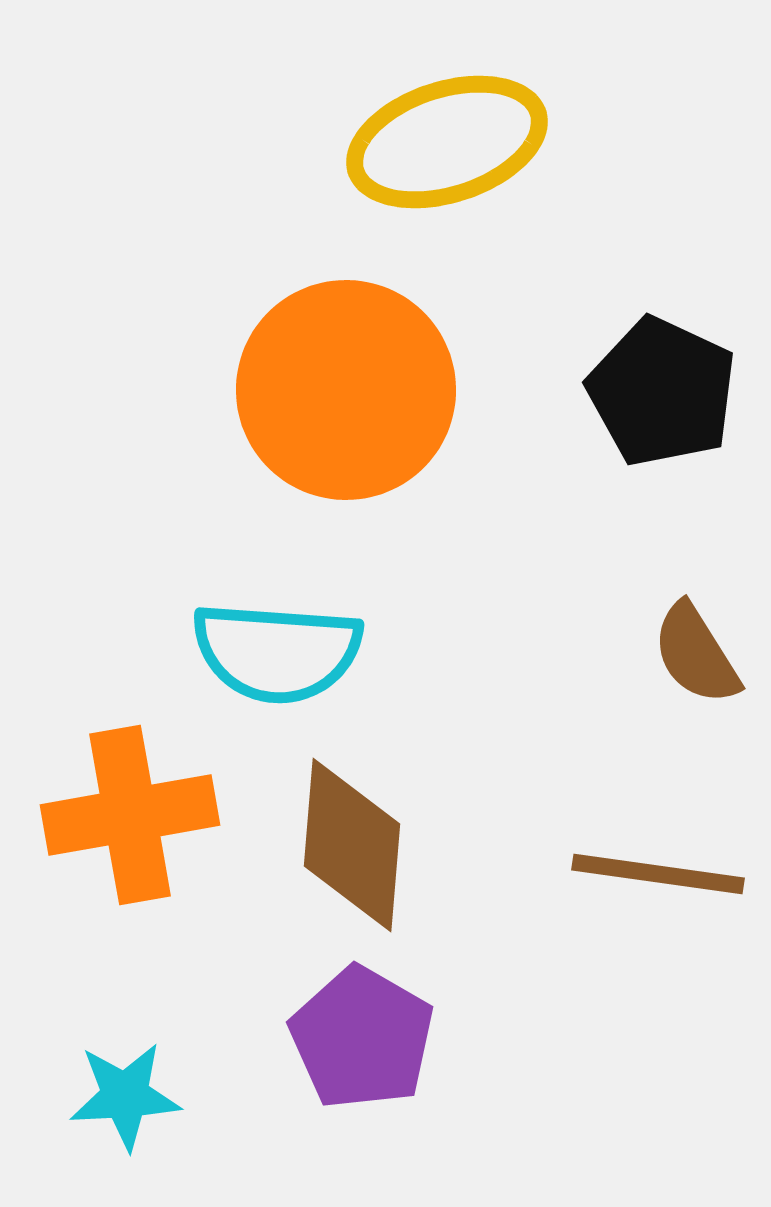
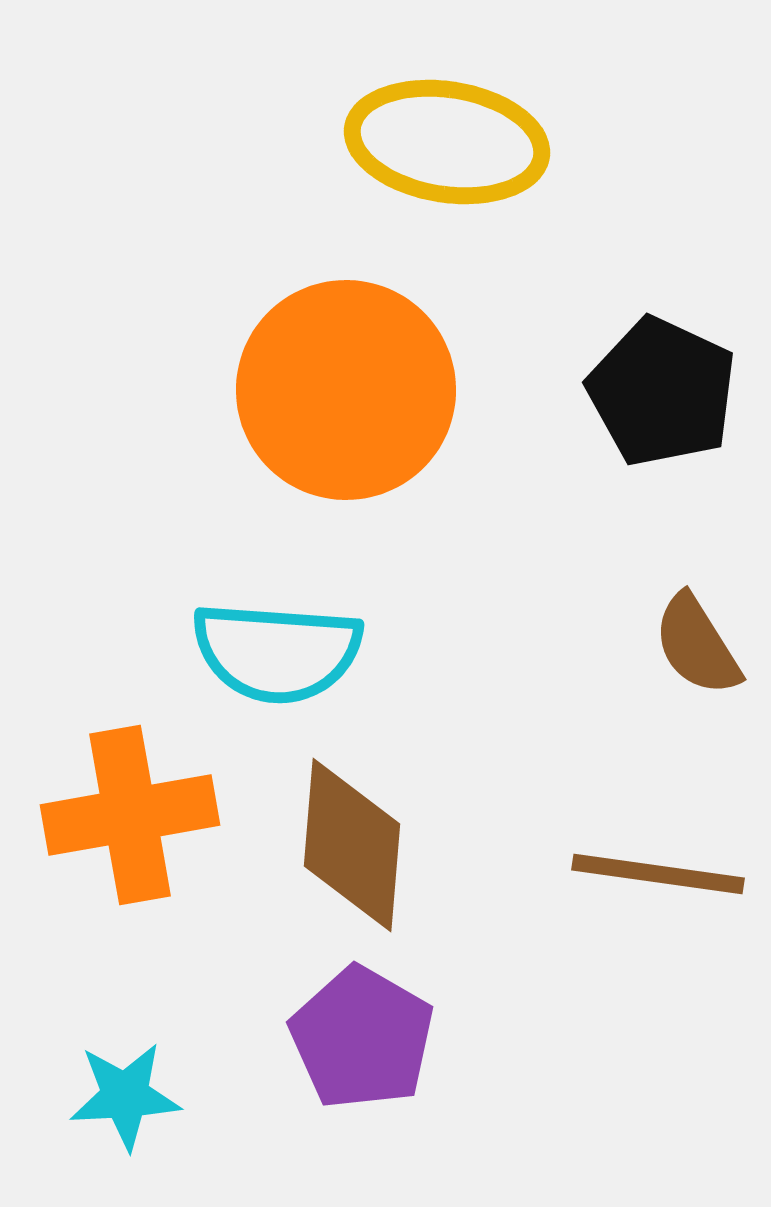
yellow ellipse: rotated 27 degrees clockwise
brown semicircle: moved 1 px right, 9 px up
